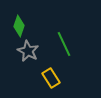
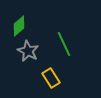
green diamond: rotated 30 degrees clockwise
